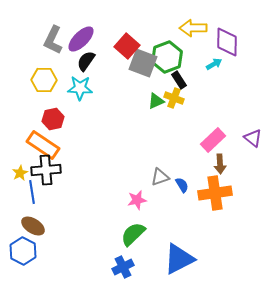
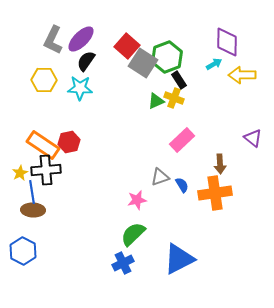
yellow arrow: moved 49 px right, 47 px down
gray square: rotated 12 degrees clockwise
red hexagon: moved 16 px right, 23 px down
pink rectangle: moved 31 px left
brown ellipse: moved 16 px up; rotated 30 degrees counterclockwise
blue cross: moved 4 px up
